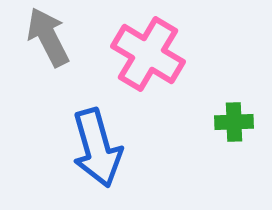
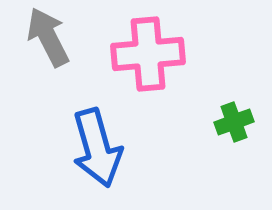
pink cross: rotated 36 degrees counterclockwise
green cross: rotated 18 degrees counterclockwise
